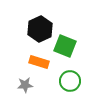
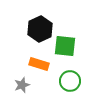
green square: rotated 15 degrees counterclockwise
orange rectangle: moved 2 px down
gray star: moved 3 px left; rotated 14 degrees counterclockwise
